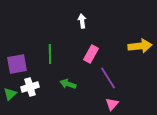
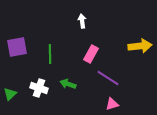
purple square: moved 17 px up
purple line: rotated 25 degrees counterclockwise
white cross: moved 9 px right, 1 px down; rotated 36 degrees clockwise
pink triangle: rotated 32 degrees clockwise
